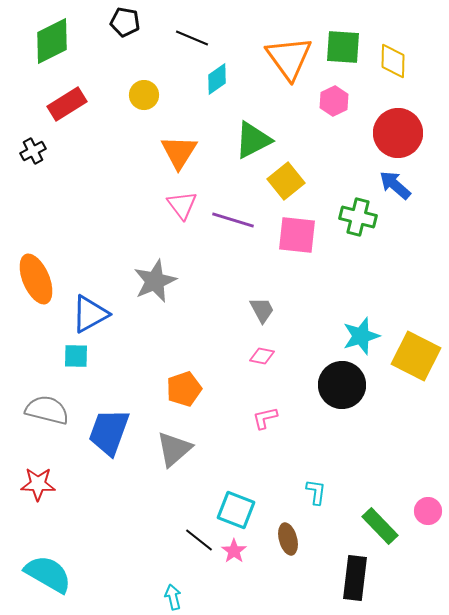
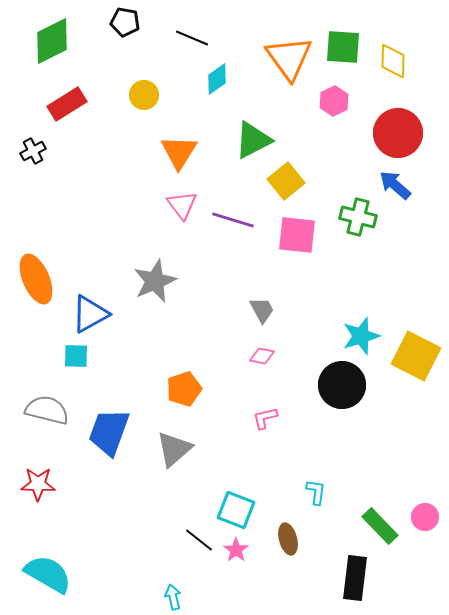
pink circle at (428, 511): moved 3 px left, 6 px down
pink star at (234, 551): moved 2 px right, 1 px up
